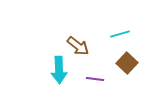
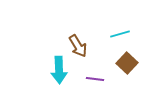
brown arrow: rotated 20 degrees clockwise
